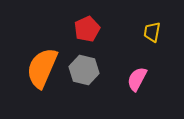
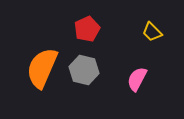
yellow trapezoid: rotated 55 degrees counterclockwise
